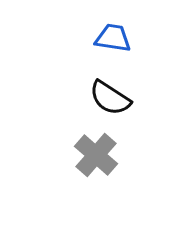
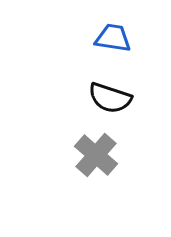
black semicircle: rotated 15 degrees counterclockwise
